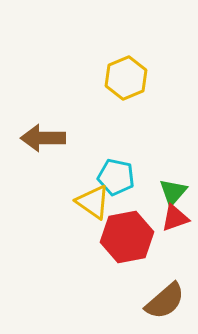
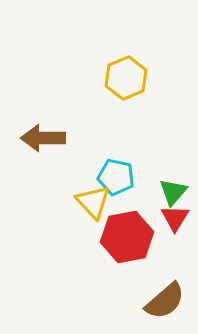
yellow triangle: rotated 12 degrees clockwise
red triangle: rotated 40 degrees counterclockwise
